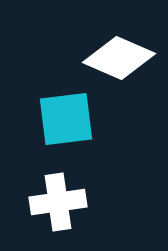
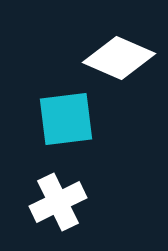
white cross: rotated 18 degrees counterclockwise
